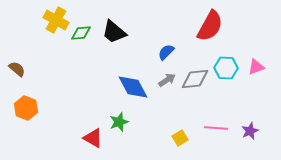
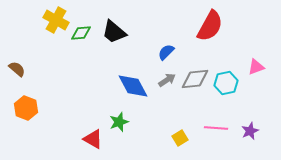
cyan hexagon: moved 15 px down; rotated 15 degrees counterclockwise
blue diamond: moved 1 px up
red triangle: moved 1 px down
